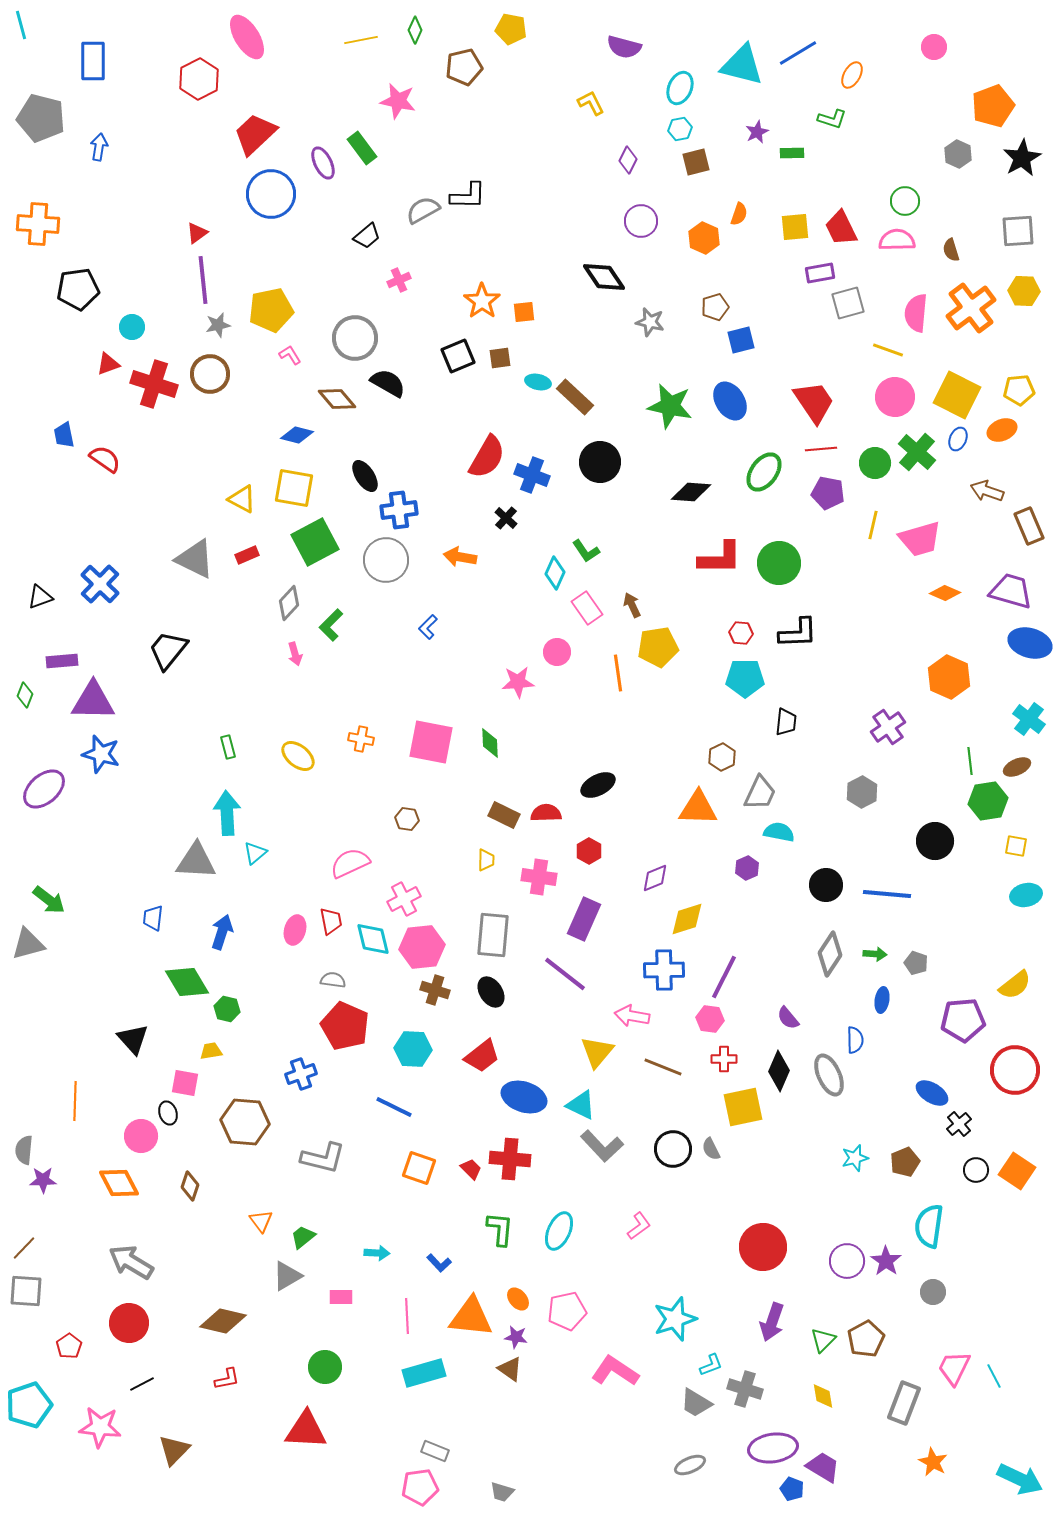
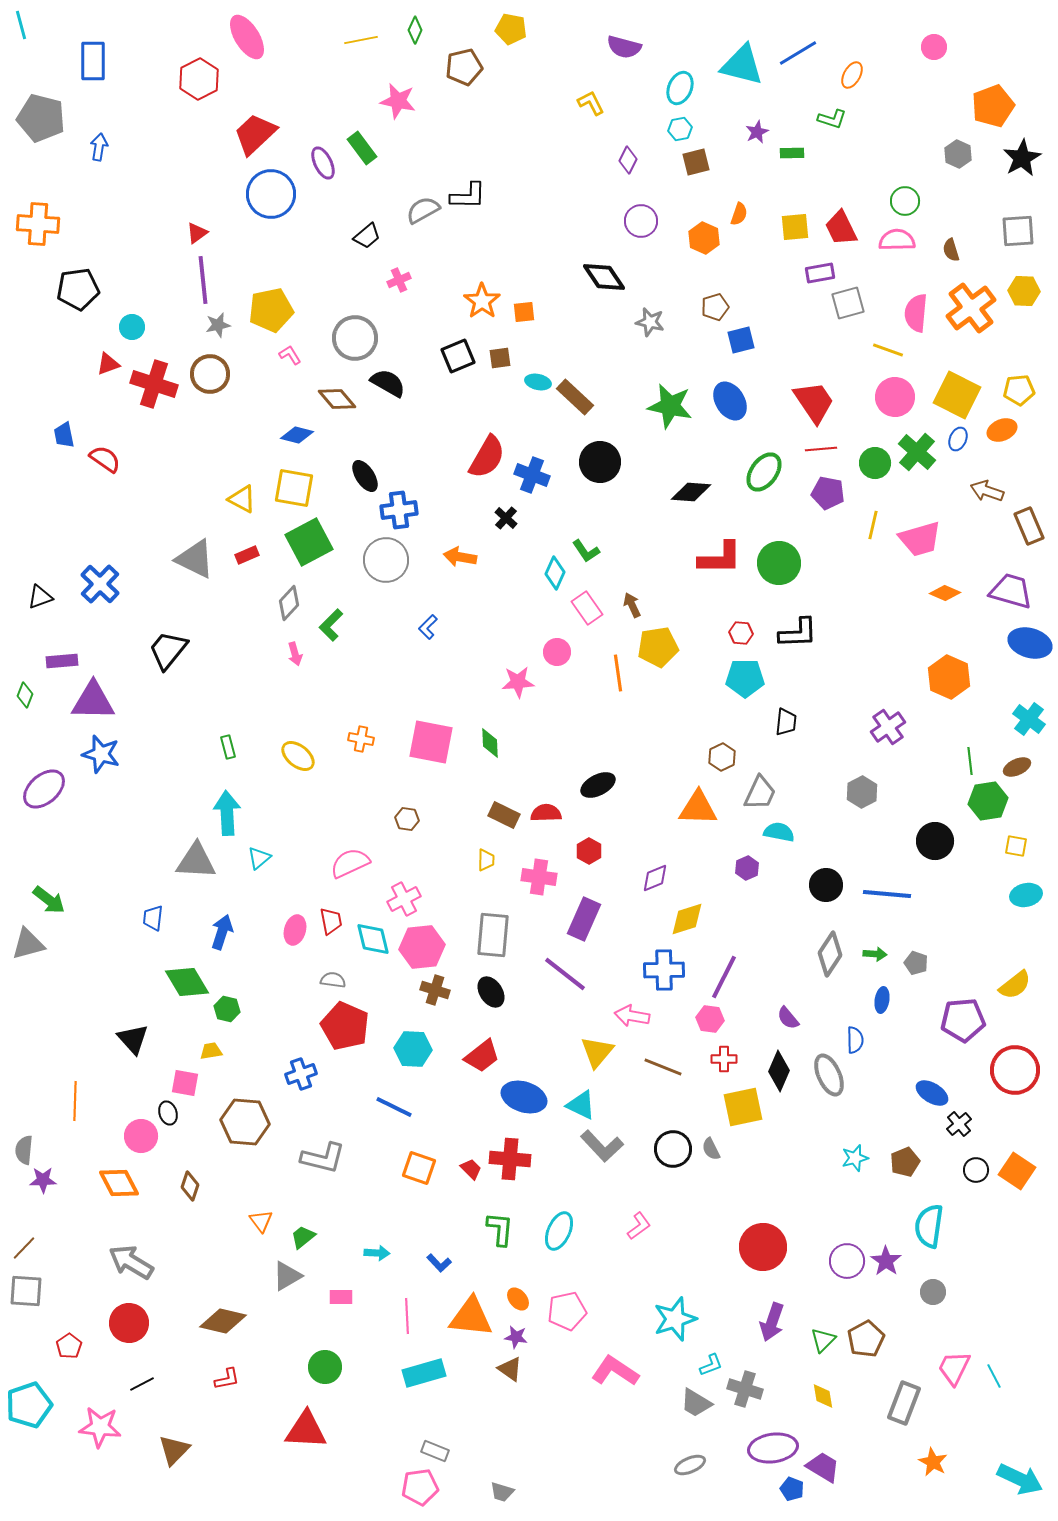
green square at (315, 542): moved 6 px left
cyan triangle at (255, 853): moved 4 px right, 5 px down
